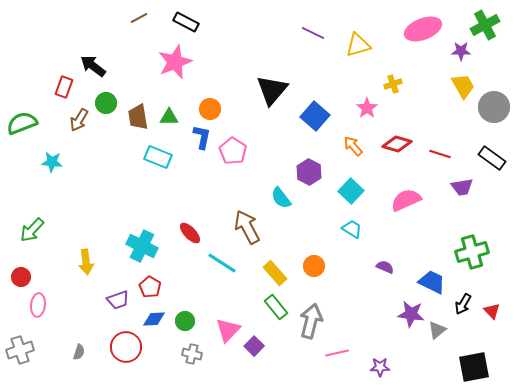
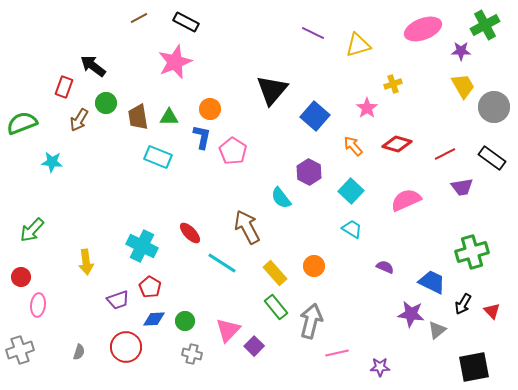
red line at (440, 154): moved 5 px right; rotated 45 degrees counterclockwise
